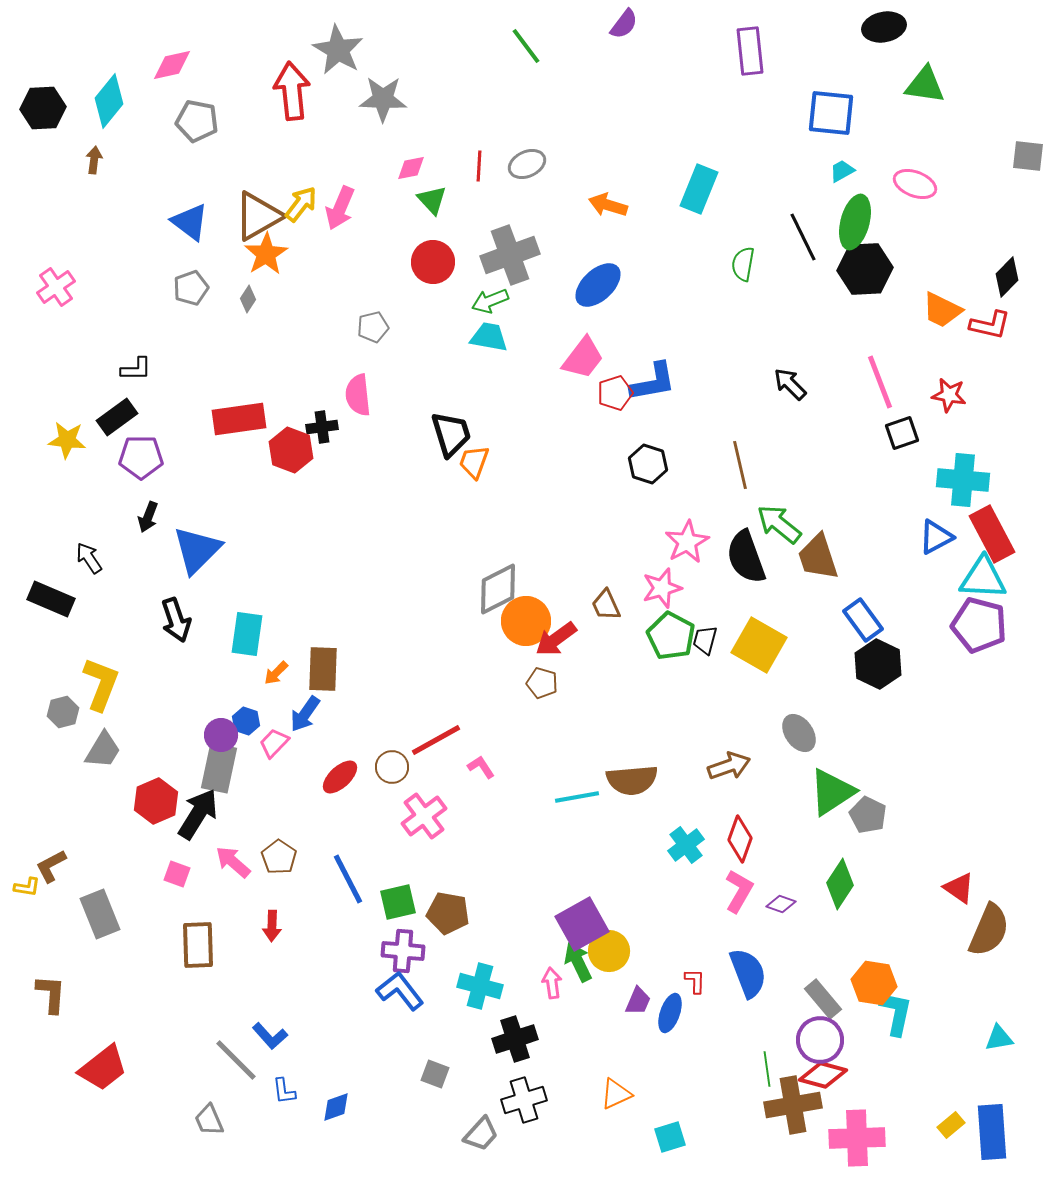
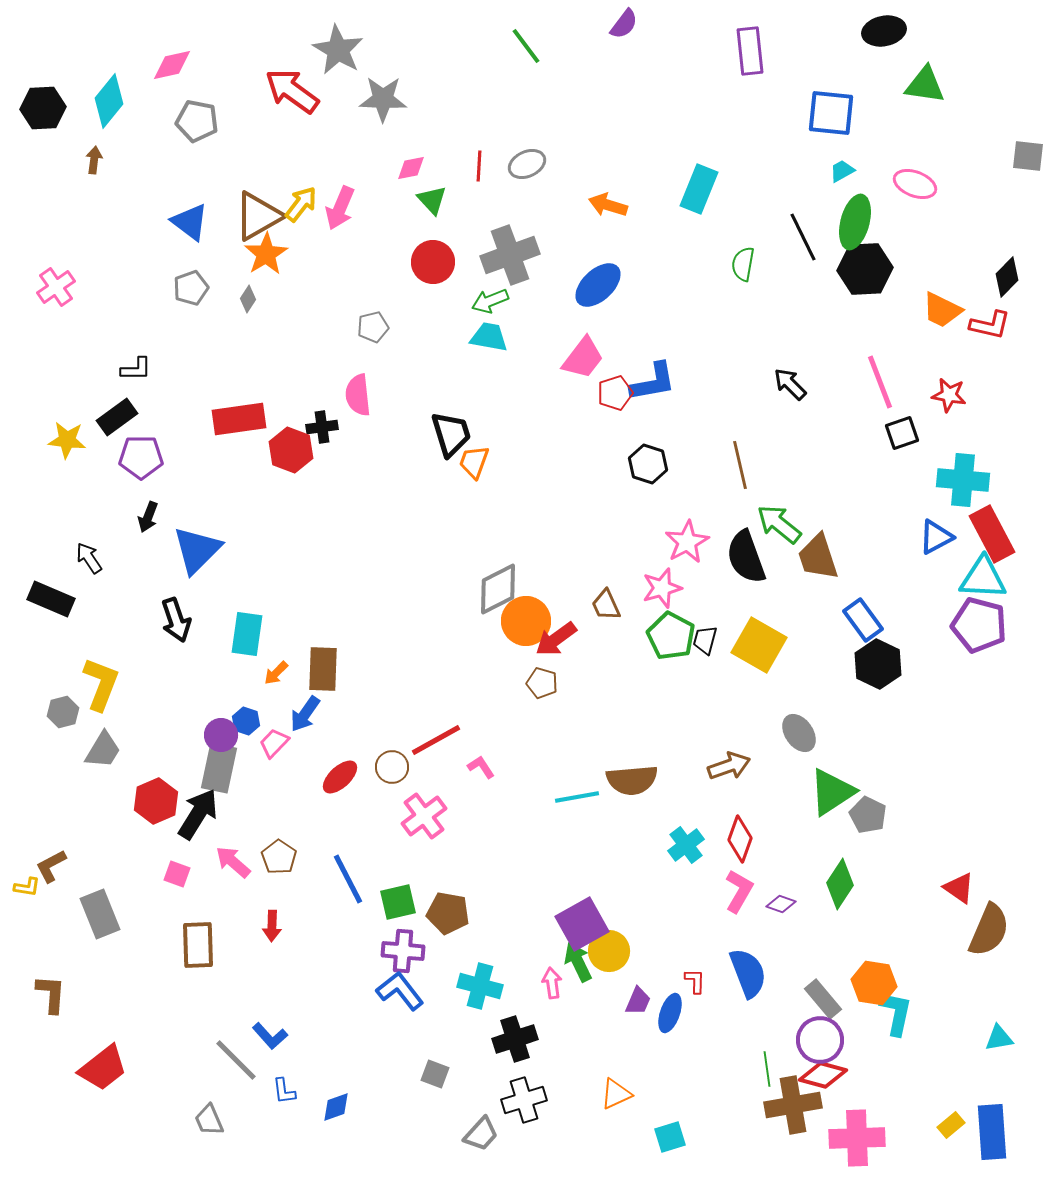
black ellipse at (884, 27): moved 4 px down
red arrow at (292, 91): rotated 48 degrees counterclockwise
